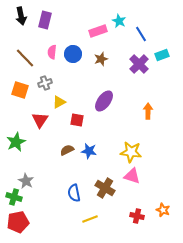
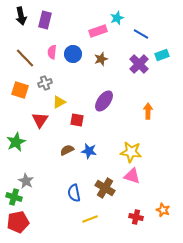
cyan star: moved 2 px left, 3 px up; rotated 24 degrees clockwise
blue line: rotated 28 degrees counterclockwise
red cross: moved 1 px left, 1 px down
